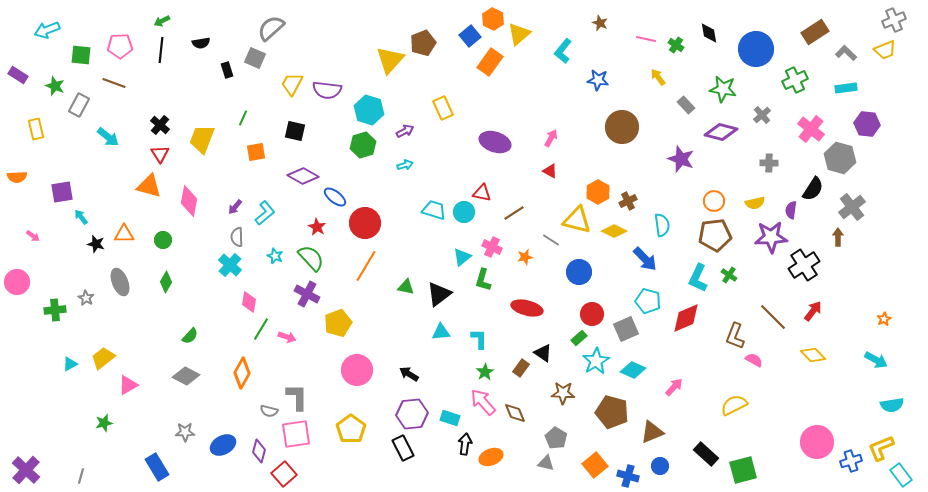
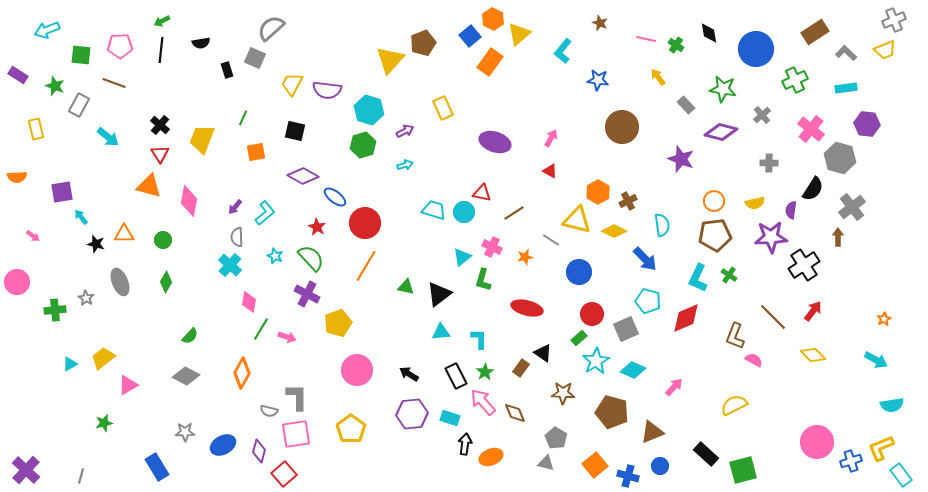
black rectangle at (403, 448): moved 53 px right, 72 px up
